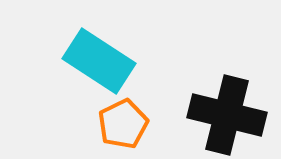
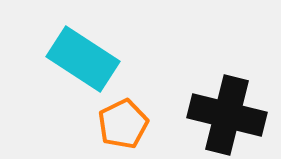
cyan rectangle: moved 16 px left, 2 px up
